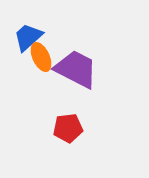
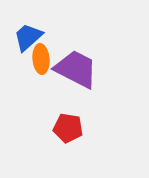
orange ellipse: moved 2 px down; rotated 20 degrees clockwise
red pentagon: rotated 16 degrees clockwise
